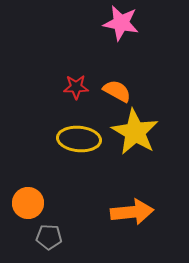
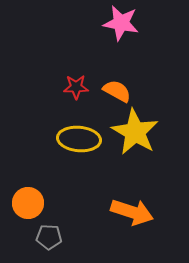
orange arrow: rotated 24 degrees clockwise
